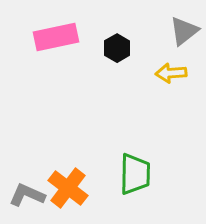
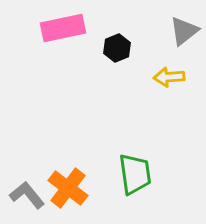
pink rectangle: moved 7 px right, 9 px up
black hexagon: rotated 8 degrees clockwise
yellow arrow: moved 2 px left, 4 px down
green trapezoid: rotated 9 degrees counterclockwise
gray L-shape: rotated 27 degrees clockwise
